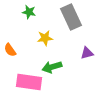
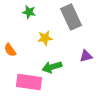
purple triangle: moved 1 px left, 3 px down
